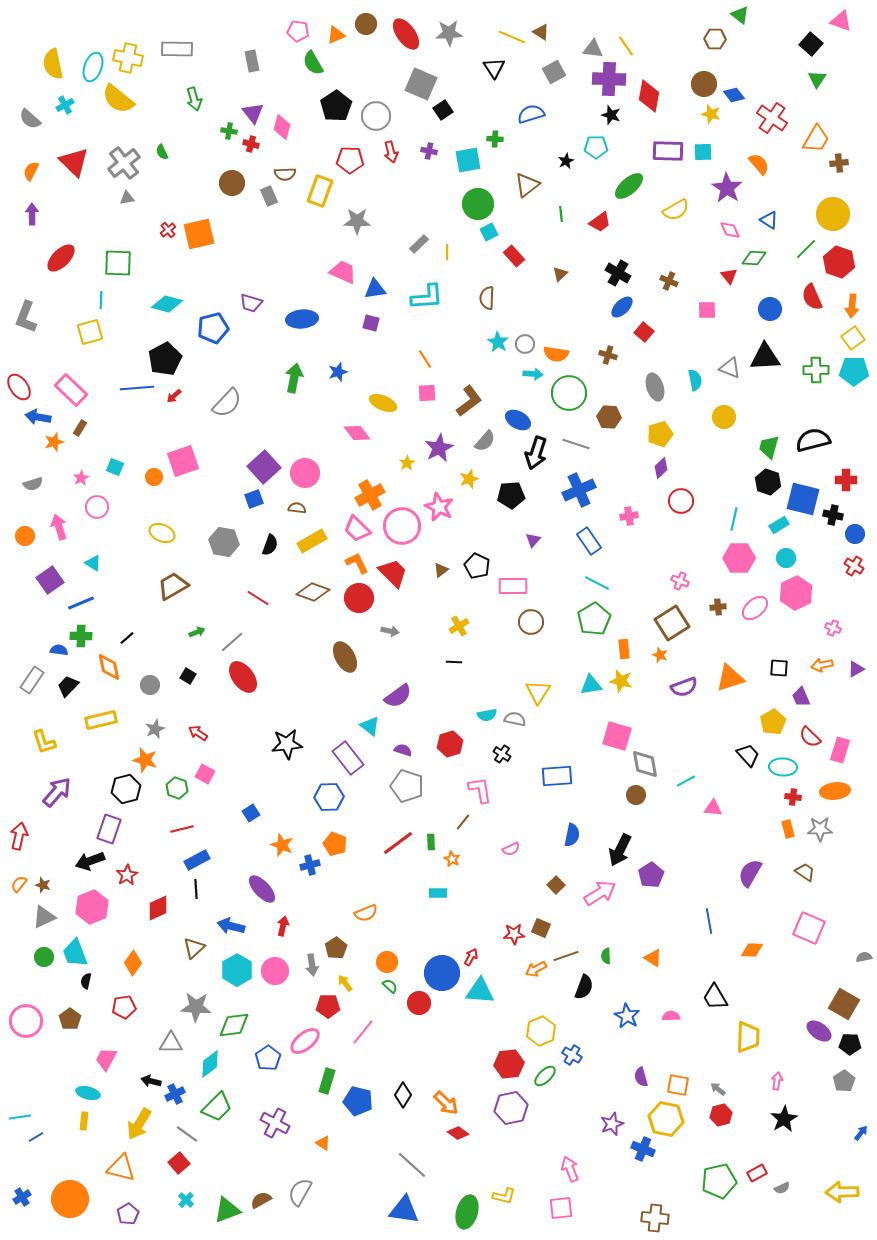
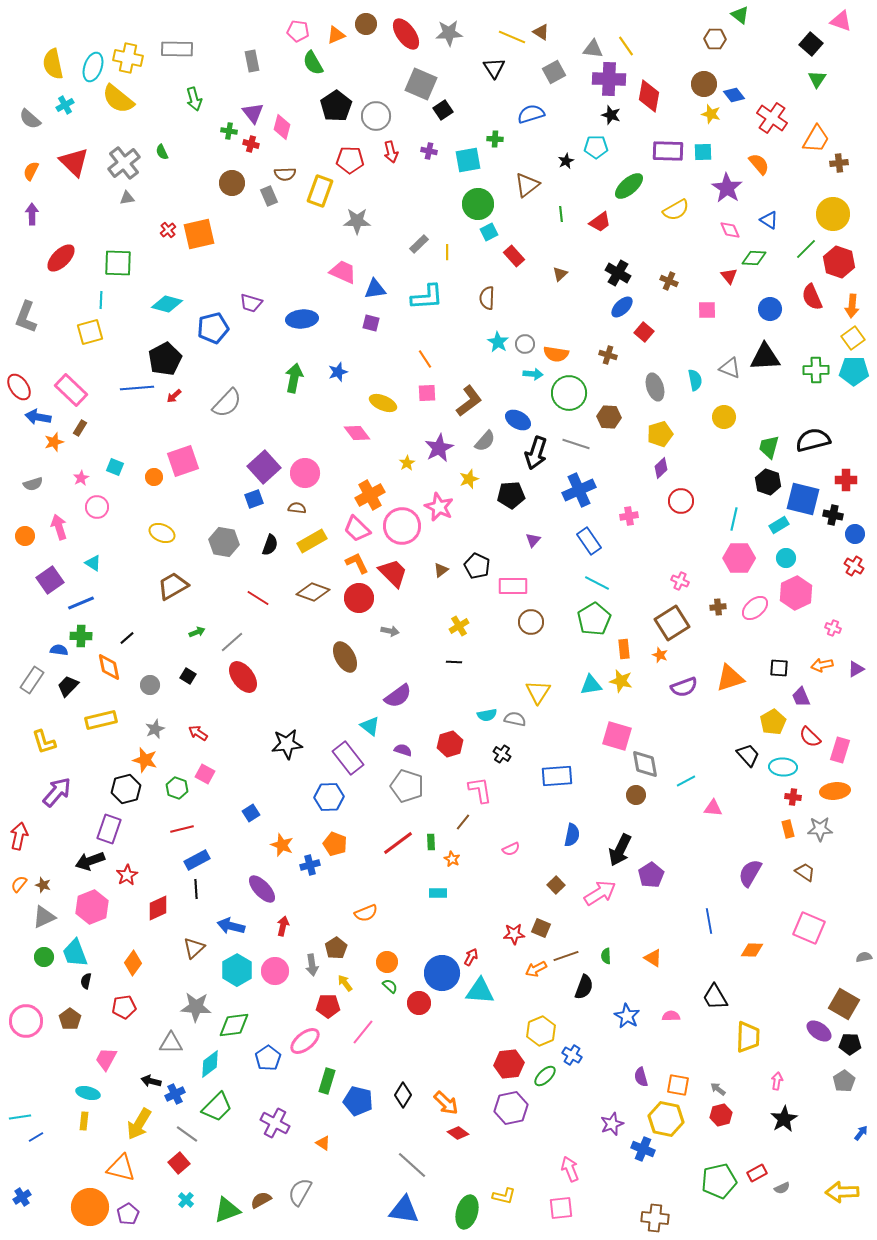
orange circle at (70, 1199): moved 20 px right, 8 px down
